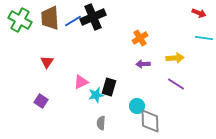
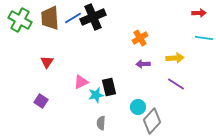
red arrow: rotated 24 degrees counterclockwise
blue line: moved 3 px up
black rectangle: rotated 30 degrees counterclockwise
cyan circle: moved 1 px right, 1 px down
gray diamond: moved 2 px right; rotated 45 degrees clockwise
